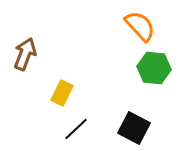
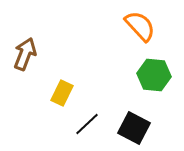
green hexagon: moved 7 px down
black line: moved 11 px right, 5 px up
